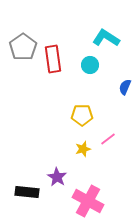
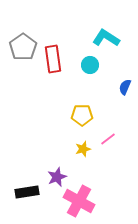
purple star: rotated 18 degrees clockwise
black rectangle: rotated 15 degrees counterclockwise
pink cross: moved 9 px left
